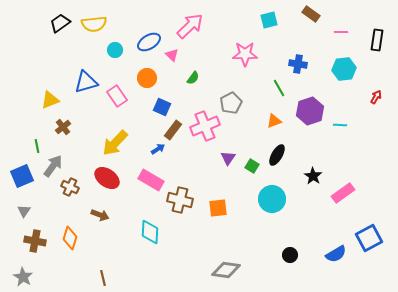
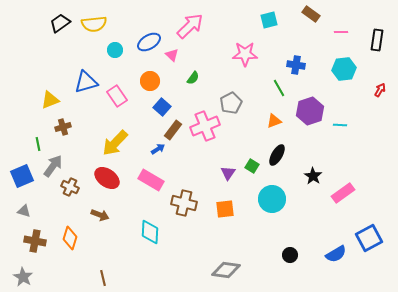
blue cross at (298, 64): moved 2 px left, 1 px down
orange circle at (147, 78): moved 3 px right, 3 px down
red arrow at (376, 97): moved 4 px right, 7 px up
blue square at (162, 107): rotated 18 degrees clockwise
brown cross at (63, 127): rotated 21 degrees clockwise
green line at (37, 146): moved 1 px right, 2 px up
purple triangle at (228, 158): moved 15 px down
brown cross at (180, 200): moved 4 px right, 3 px down
orange square at (218, 208): moved 7 px right, 1 px down
gray triangle at (24, 211): rotated 48 degrees counterclockwise
